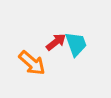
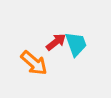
orange arrow: moved 2 px right
